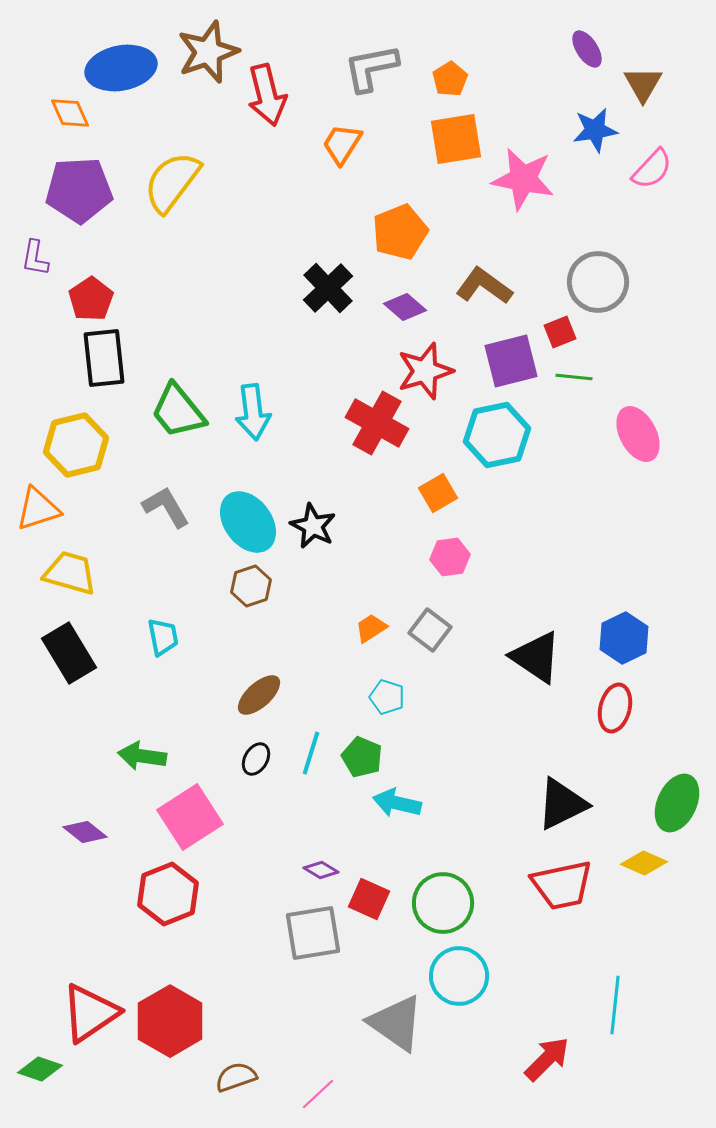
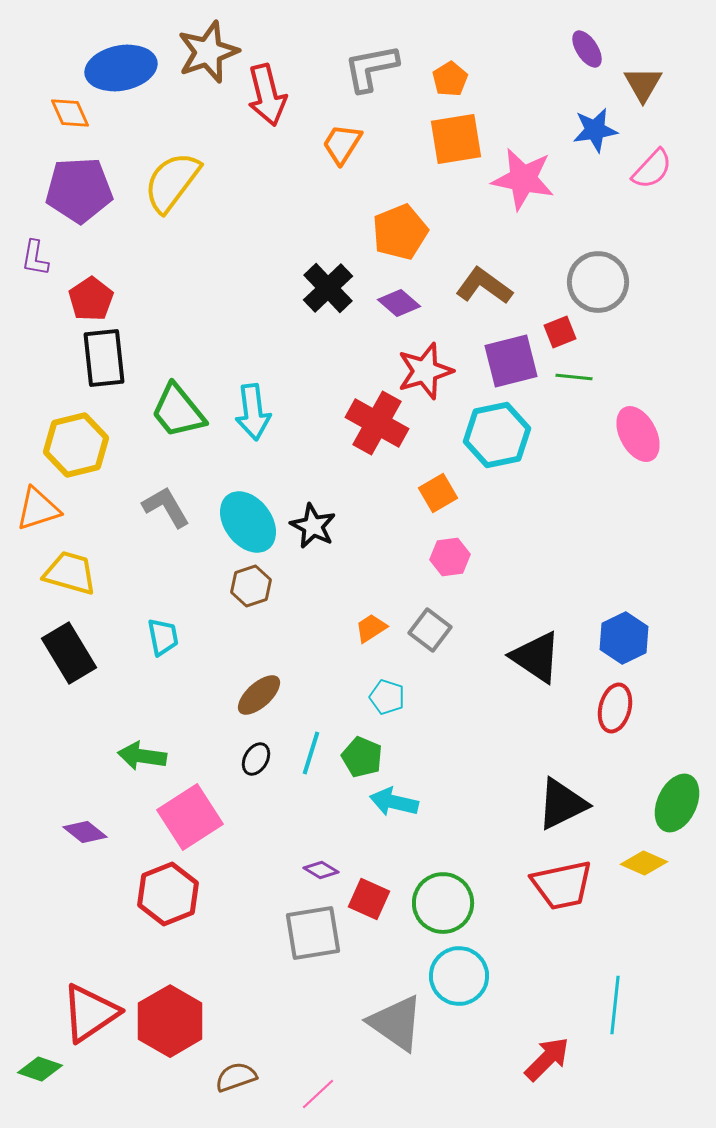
purple diamond at (405, 307): moved 6 px left, 4 px up
cyan arrow at (397, 803): moved 3 px left, 1 px up
